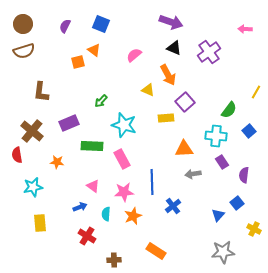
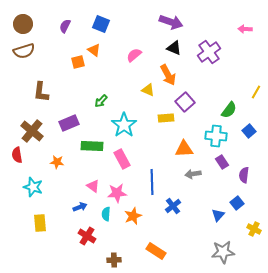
cyan star at (124, 125): rotated 20 degrees clockwise
cyan star at (33, 187): rotated 30 degrees clockwise
pink star at (124, 192): moved 7 px left, 1 px down
